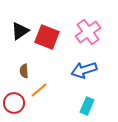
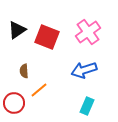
black triangle: moved 3 px left, 1 px up
